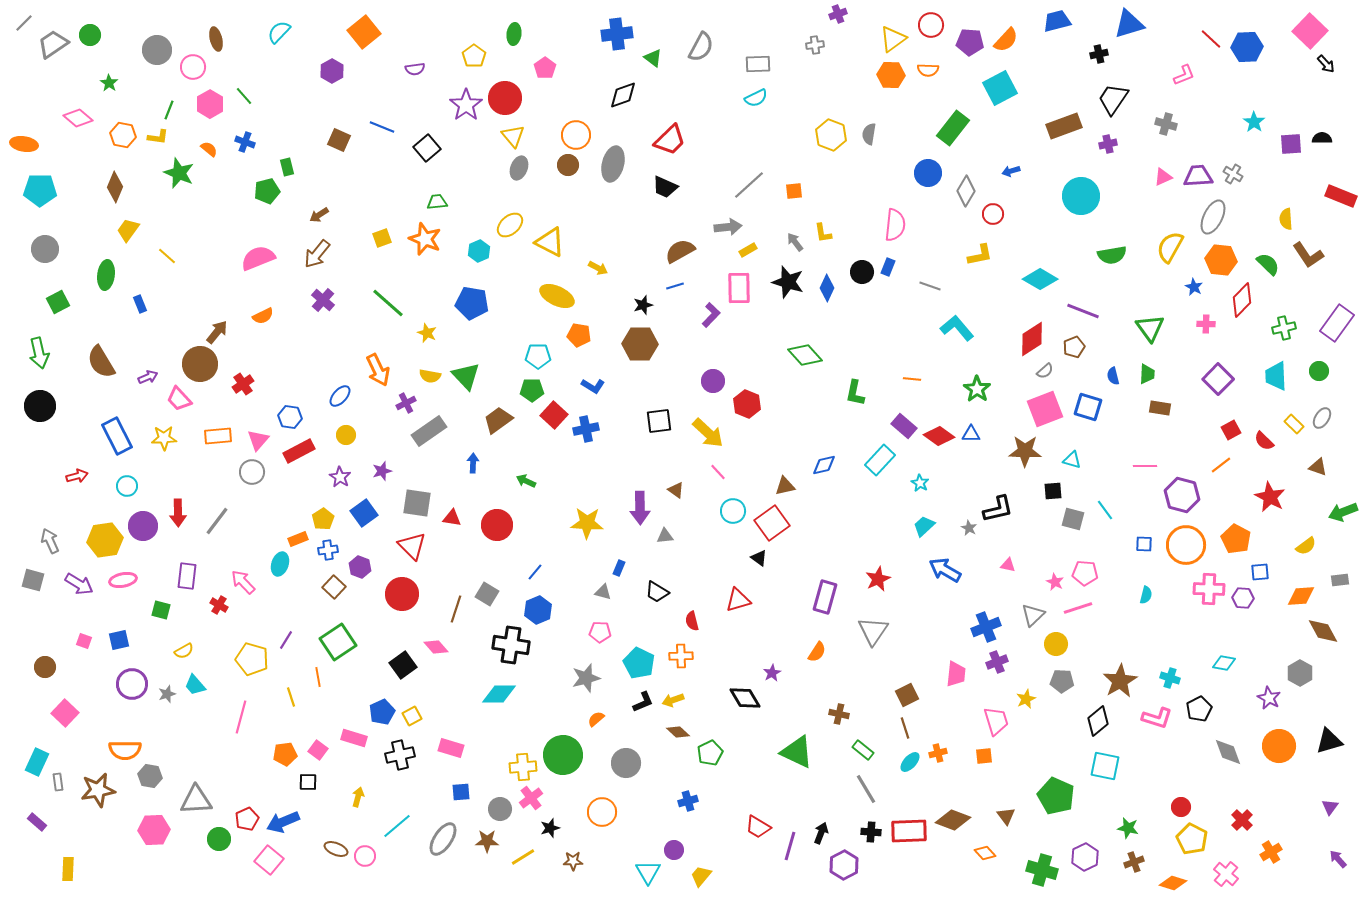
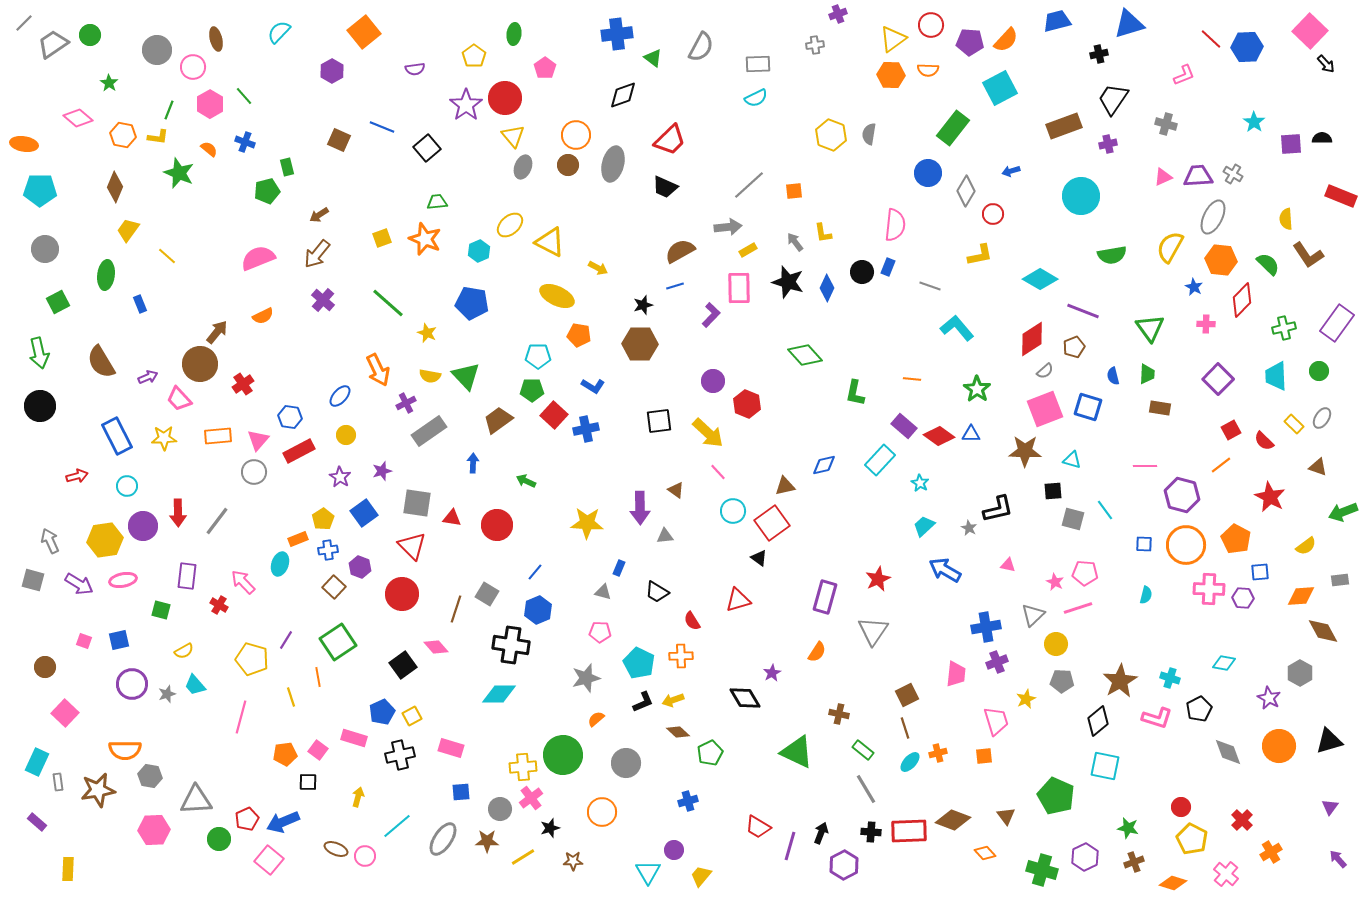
gray ellipse at (519, 168): moved 4 px right, 1 px up
gray circle at (252, 472): moved 2 px right
red semicircle at (692, 621): rotated 18 degrees counterclockwise
blue cross at (986, 627): rotated 12 degrees clockwise
